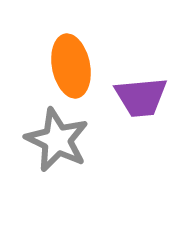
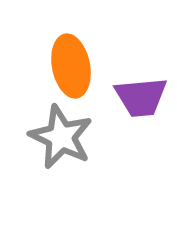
gray star: moved 4 px right, 3 px up
